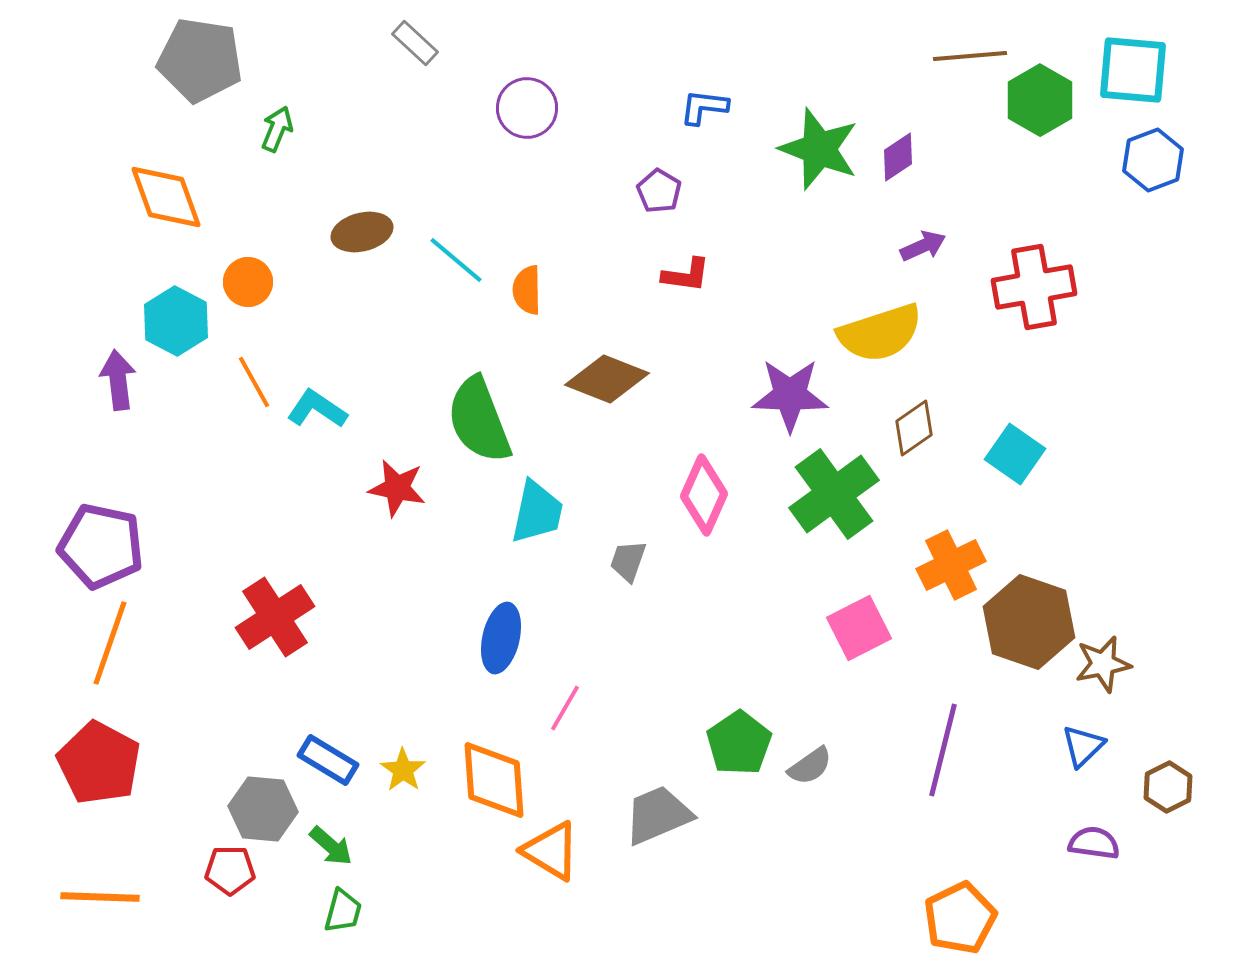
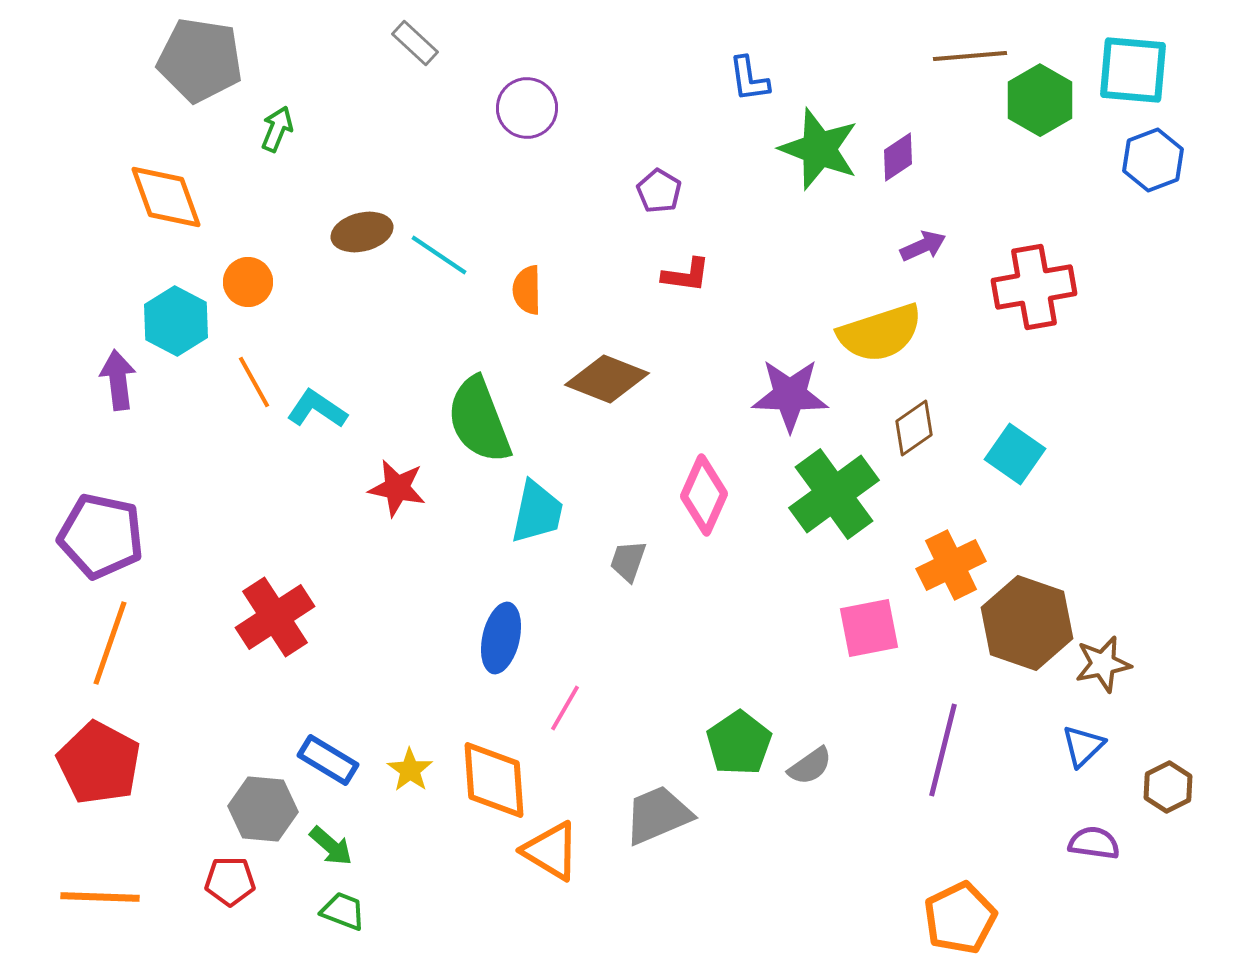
blue L-shape at (704, 107): moved 45 px right, 28 px up; rotated 105 degrees counterclockwise
cyan line at (456, 260): moved 17 px left, 5 px up; rotated 6 degrees counterclockwise
purple pentagon at (101, 546): moved 10 px up
brown hexagon at (1029, 622): moved 2 px left, 1 px down
pink square at (859, 628): moved 10 px right; rotated 16 degrees clockwise
yellow star at (403, 770): moved 7 px right
red pentagon at (230, 870): moved 11 px down
green trapezoid at (343, 911): rotated 84 degrees counterclockwise
